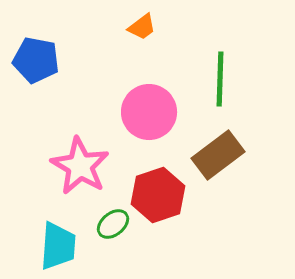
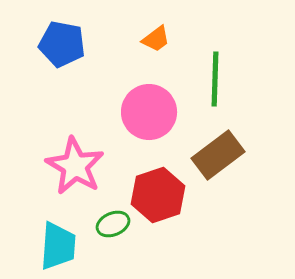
orange trapezoid: moved 14 px right, 12 px down
blue pentagon: moved 26 px right, 16 px up
green line: moved 5 px left
pink star: moved 5 px left
green ellipse: rotated 16 degrees clockwise
